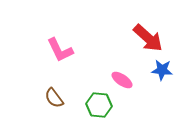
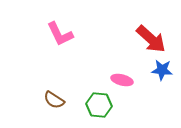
red arrow: moved 3 px right, 1 px down
pink L-shape: moved 16 px up
pink ellipse: rotated 20 degrees counterclockwise
brown semicircle: moved 2 px down; rotated 20 degrees counterclockwise
